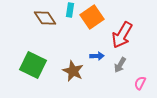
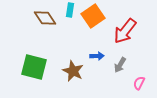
orange square: moved 1 px right, 1 px up
red arrow: moved 3 px right, 4 px up; rotated 8 degrees clockwise
green square: moved 1 px right, 2 px down; rotated 12 degrees counterclockwise
pink semicircle: moved 1 px left
